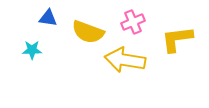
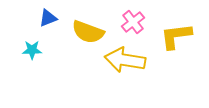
blue triangle: rotated 30 degrees counterclockwise
pink cross: rotated 15 degrees counterclockwise
yellow L-shape: moved 1 px left, 3 px up
